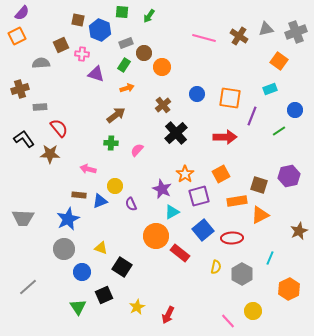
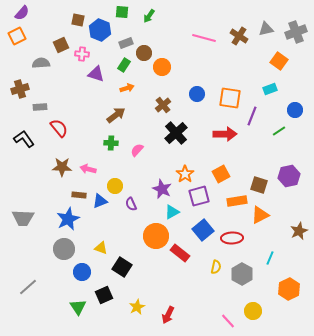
red arrow at (225, 137): moved 3 px up
brown star at (50, 154): moved 12 px right, 13 px down
